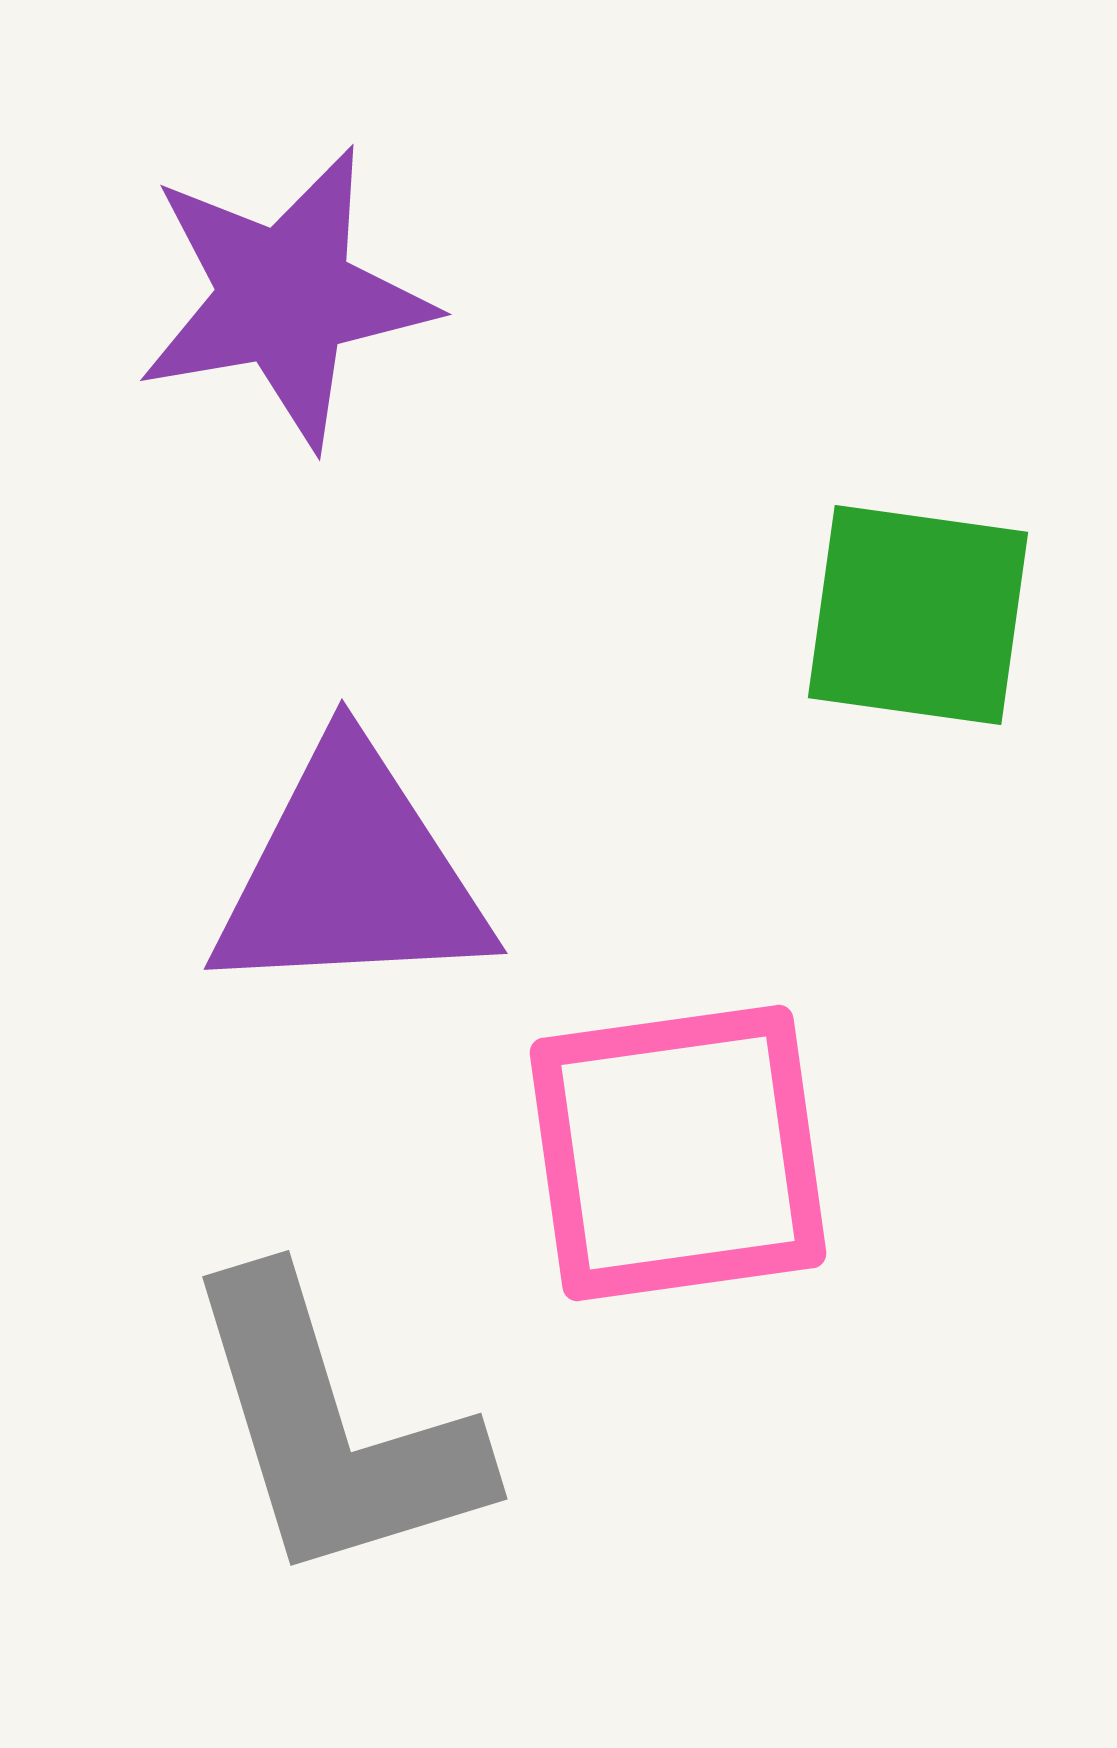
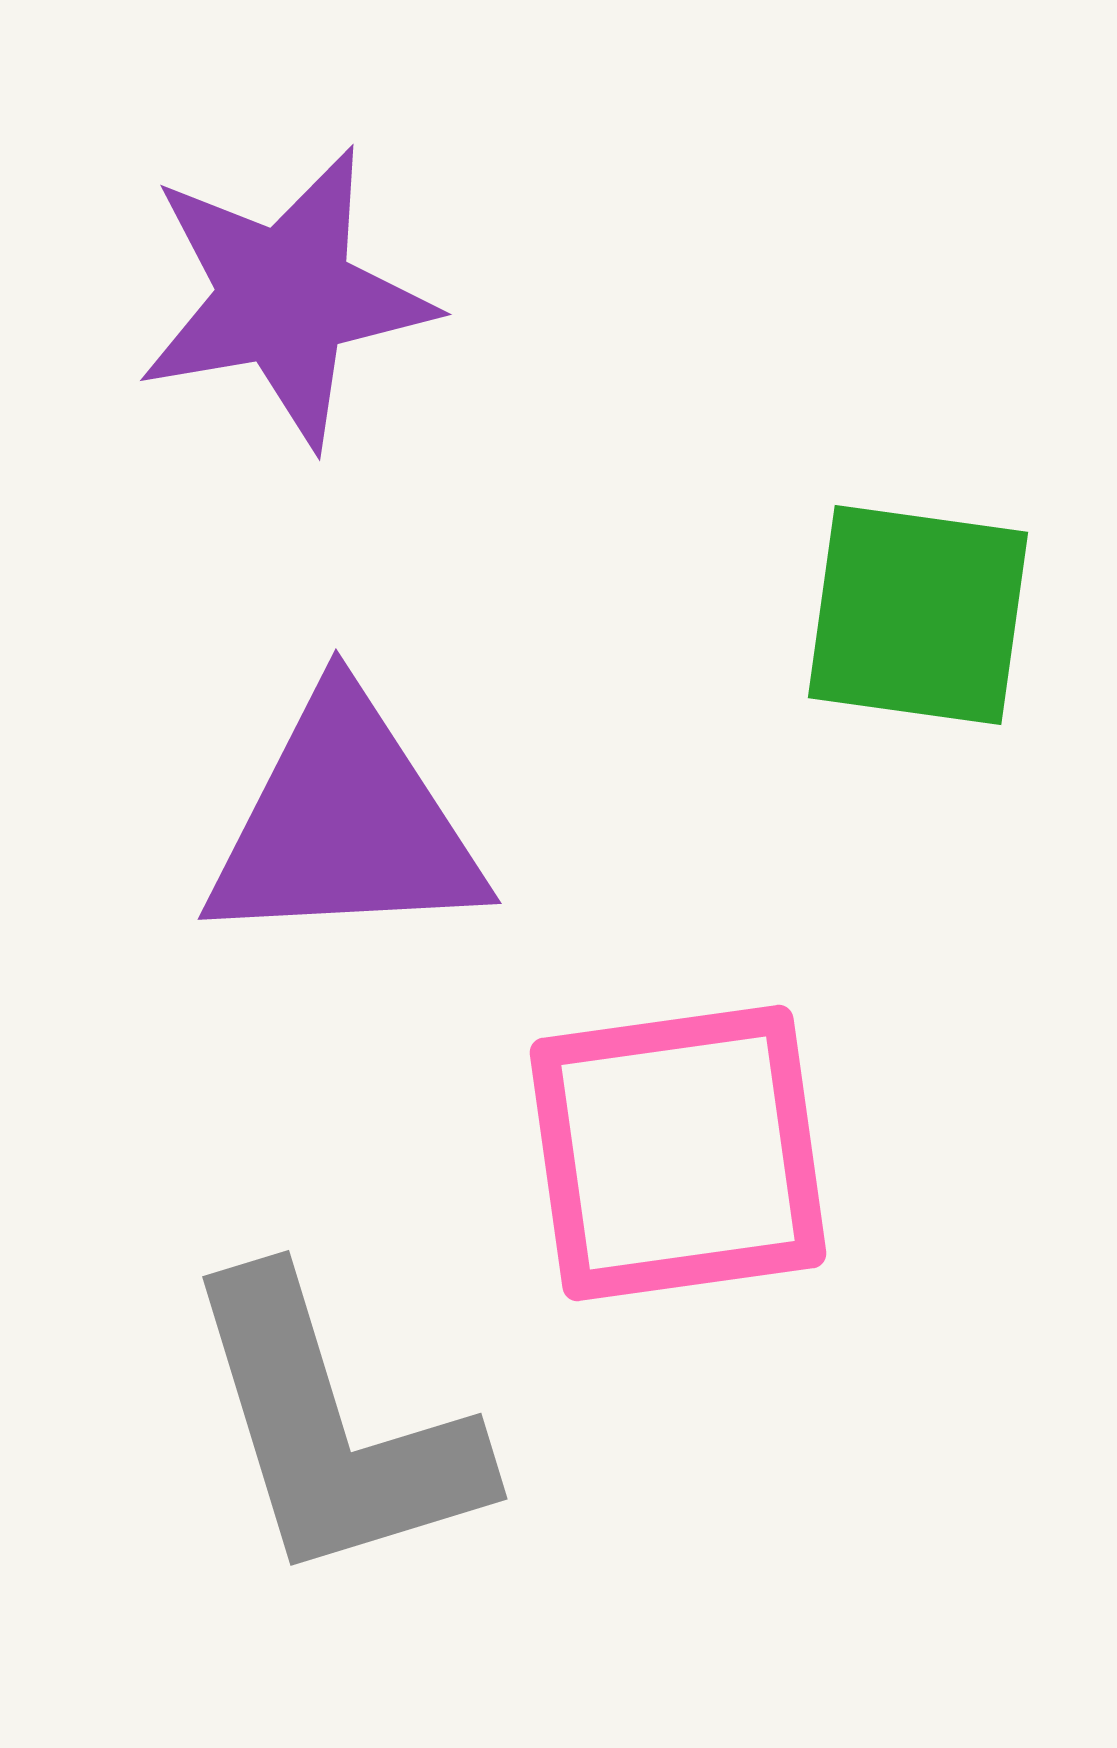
purple triangle: moved 6 px left, 50 px up
